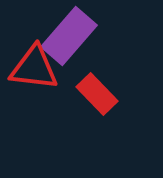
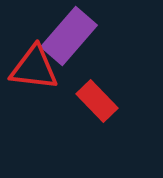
red rectangle: moved 7 px down
